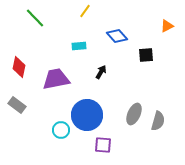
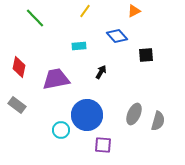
orange triangle: moved 33 px left, 15 px up
